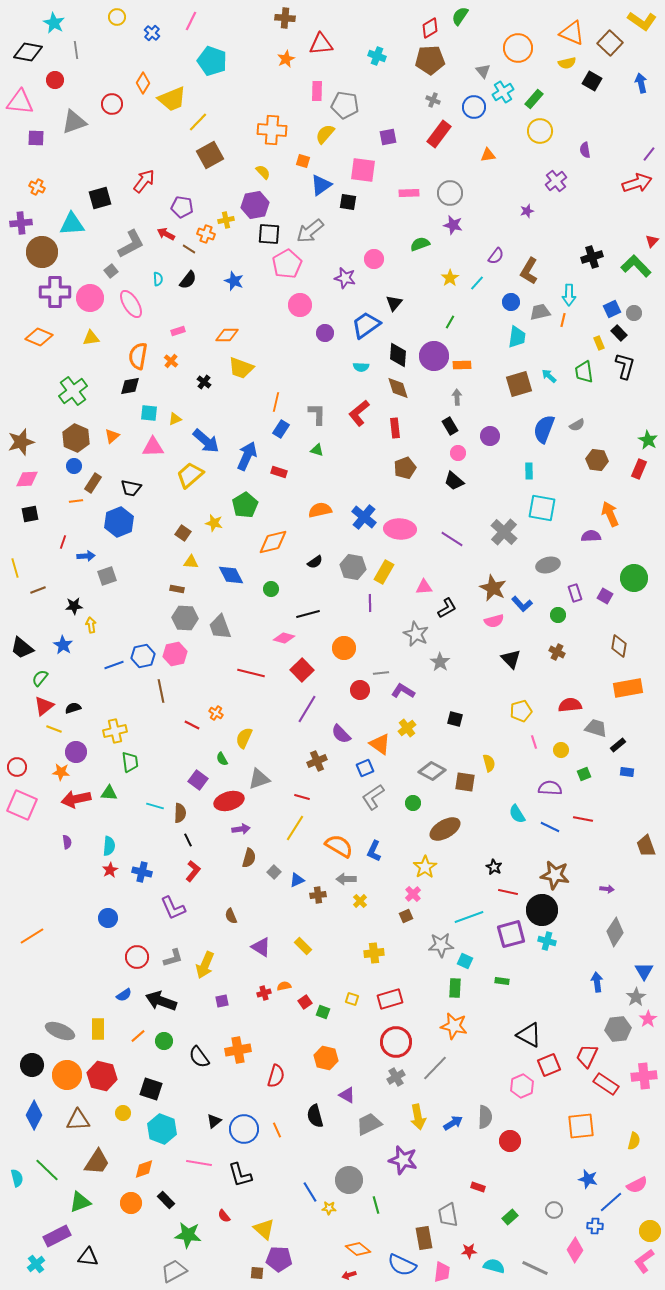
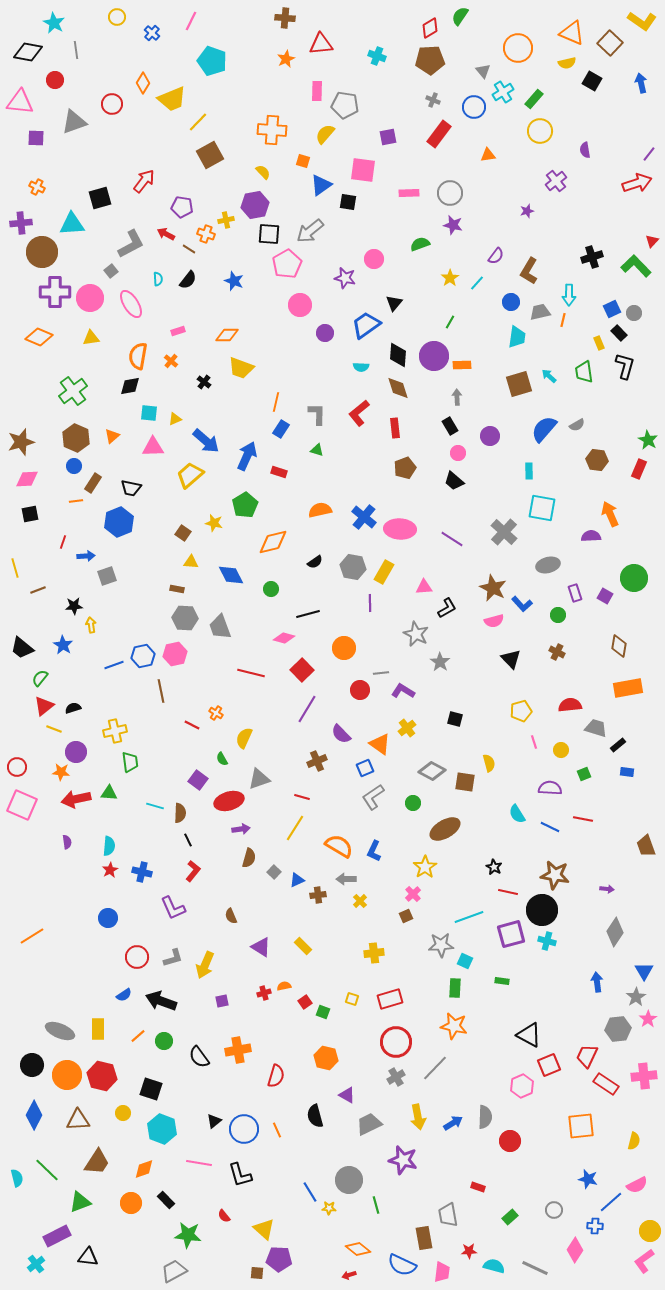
blue semicircle at (544, 429): rotated 20 degrees clockwise
